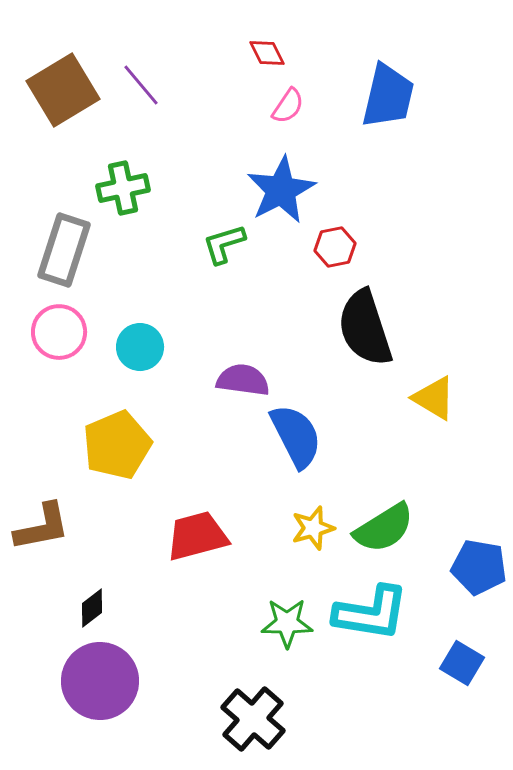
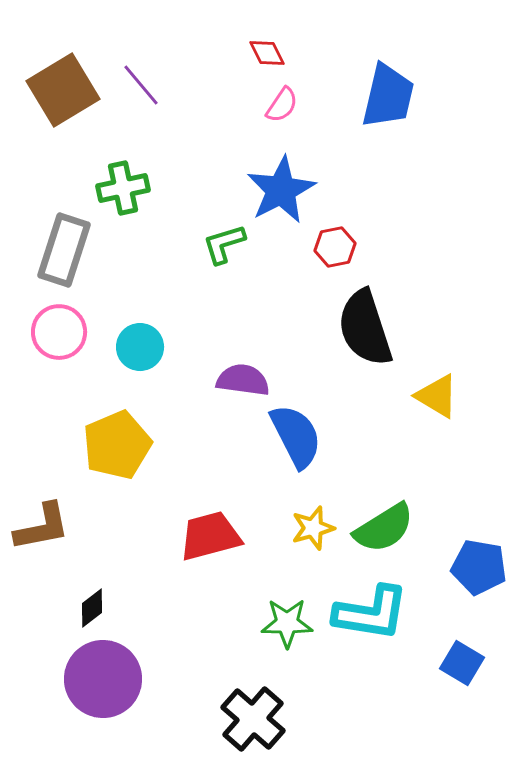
pink semicircle: moved 6 px left, 1 px up
yellow triangle: moved 3 px right, 2 px up
red trapezoid: moved 13 px right
purple circle: moved 3 px right, 2 px up
